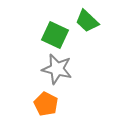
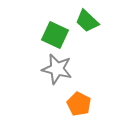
orange pentagon: moved 33 px right
